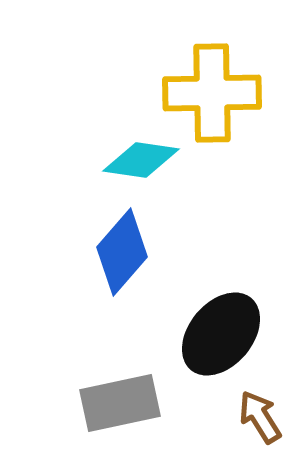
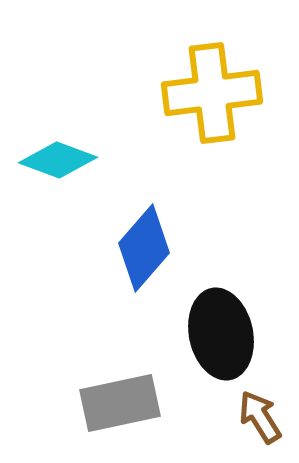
yellow cross: rotated 6 degrees counterclockwise
cyan diamond: moved 83 px left; rotated 12 degrees clockwise
blue diamond: moved 22 px right, 4 px up
black ellipse: rotated 52 degrees counterclockwise
